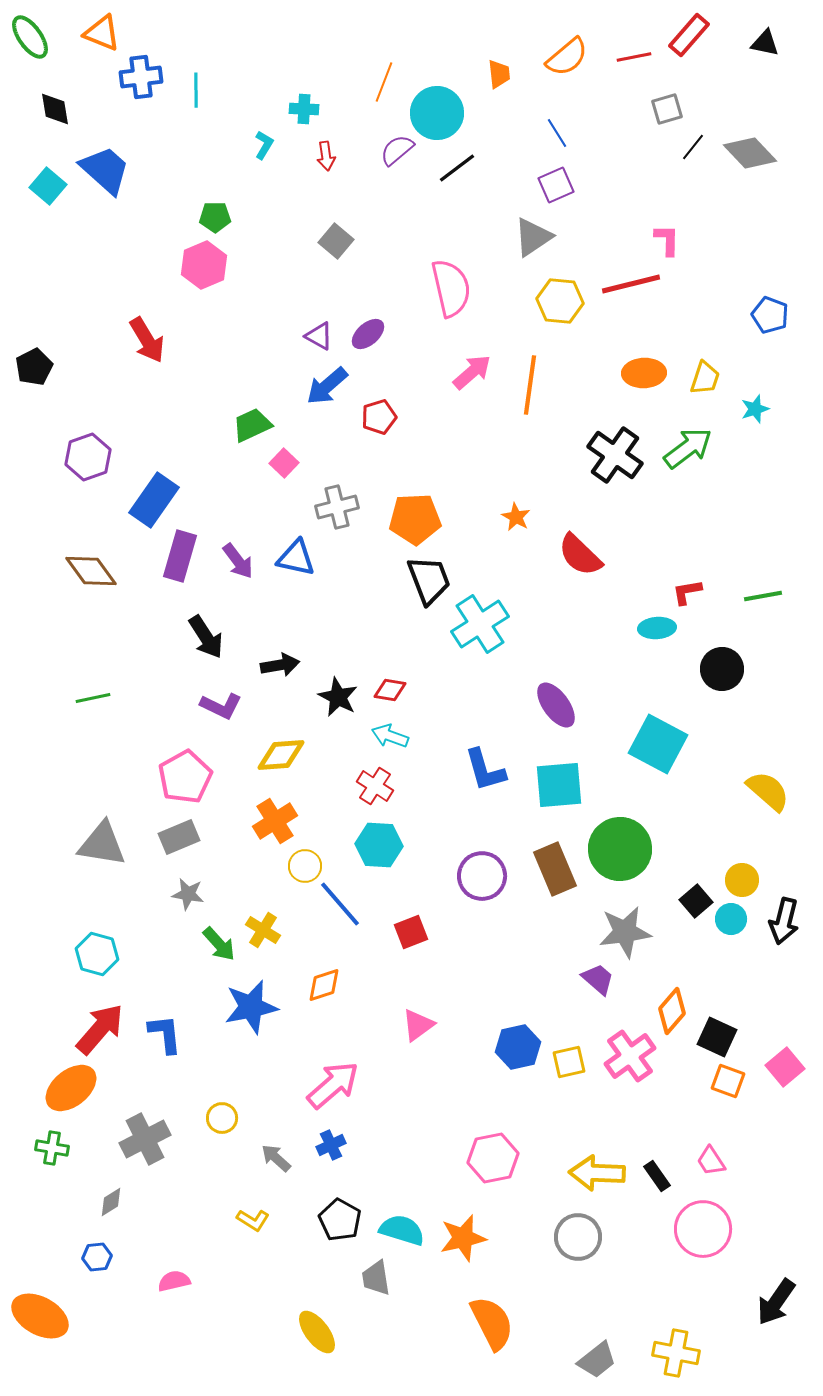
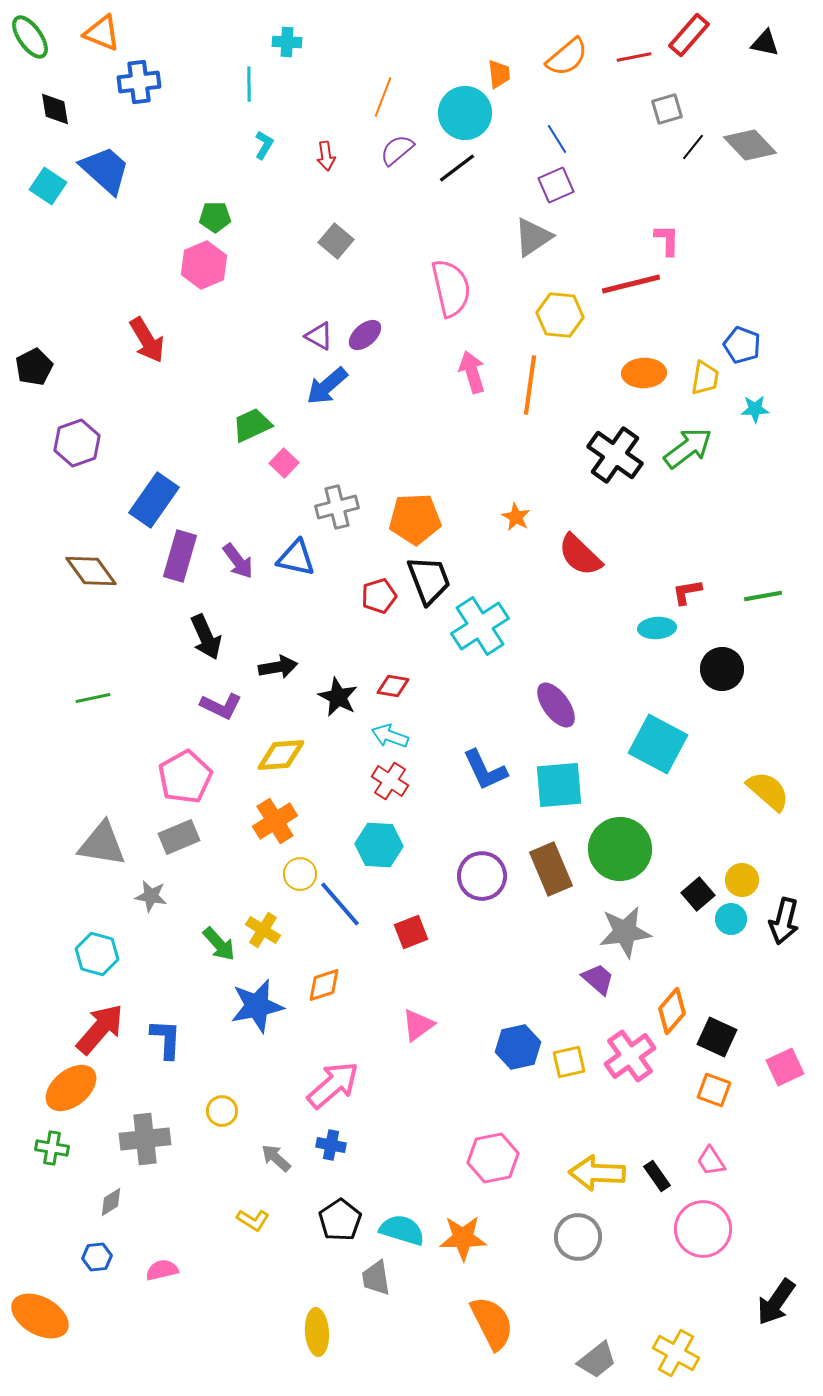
blue cross at (141, 77): moved 2 px left, 5 px down
orange line at (384, 82): moved 1 px left, 15 px down
cyan line at (196, 90): moved 53 px right, 6 px up
cyan cross at (304, 109): moved 17 px left, 67 px up
cyan circle at (437, 113): moved 28 px right
blue line at (557, 133): moved 6 px down
gray diamond at (750, 153): moved 8 px up
cyan square at (48, 186): rotated 6 degrees counterclockwise
yellow hexagon at (560, 301): moved 14 px down
blue pentagon at (770, 315): moved 28 px left, 30 px down
purple ellipse at (368, 334): moved 3 px left, 1 px down
pink arrow at (472, 372): rotated 66 degrees counterclockwise
yellow trapezoid at (705, 378): rotated 9 degrees counterclockwise
cyan star at (755, 409): rotated 16 degrees clockwise
red pentagon at (379, 417): moved 179 px down
purple hexagon at (88, 457): moved 11 px left, 14 px up
cyan cross at (480, 624): moved 2 px down
black arrow at (206, 637): rotated 9 degrees clockwise
black arrow at (280, 665): moved 2 px left, 2 px down
red diamond at (390, 690): moved 3 px right, 4 px up
blue L-shape at (485, 770): rotated 9 degrees counterclockwise
red cross at (375, 786): moved 15 px right, 5 px up
yellow circle at (305, 866): moved 5 px left, 8 px down
brown rectangle at (555, 869): moved 4 px left
gray star at (188, 894): moved 37 px left, 2 px down
black square at (696, 901): moved 2 px right, 7 px up
blue star at (251, 1007): moved 6 px right, 1 px up
blue L-shape at (165, 1034): moved 1 px right, 5 px down; rotated 9 degrees clockwise
pink square at (785, 1067): rotated 15 degrees clockwise
orange square at (728, 1081): moved 14 px left, 9 px down
yellow circle at (222, 1118): moved 7 px up
gray cross at (145, 1139): rotated 21 degrees clockwise
blue cross at (331, 1145): rotated 36 degrees clockwise
black pentagon at (340, 1220): rotated 9 degrees clockwise
orange star at (463, 1238): rotated 12 degrees clockwise
pink semicircle at (174, 1281): moved 12 px left, 11 px up
yellow ellipse at (317, 1332): rotated 33 degrees clockwise
yellow cross at (676, 1353): rotated 18 degrees clockwise
